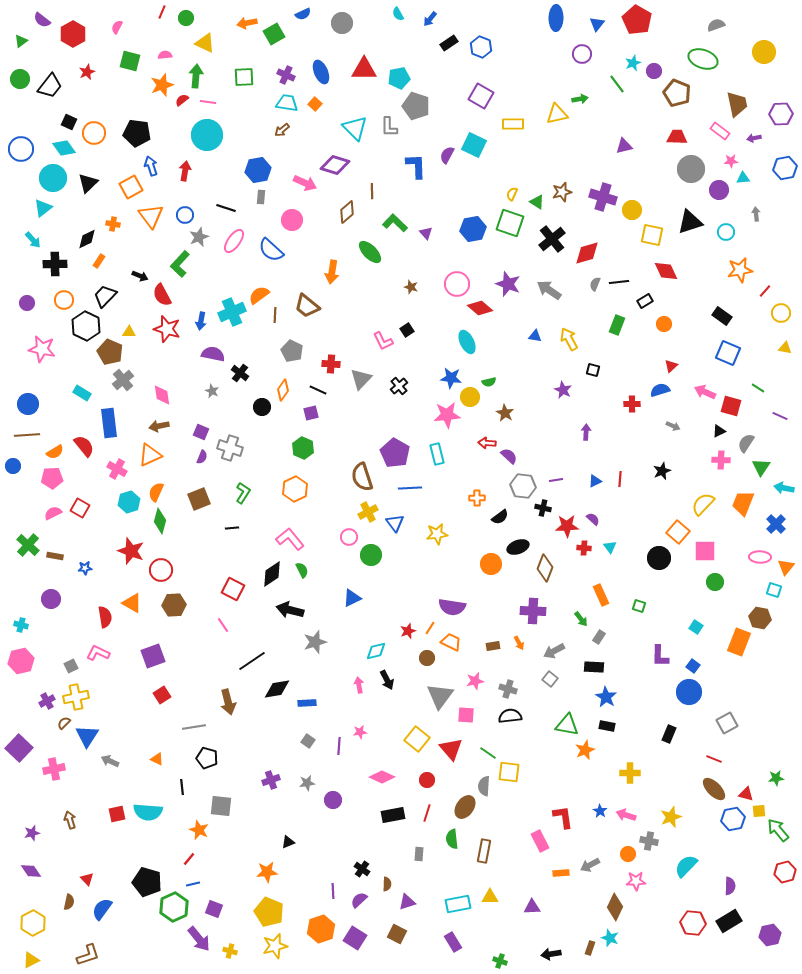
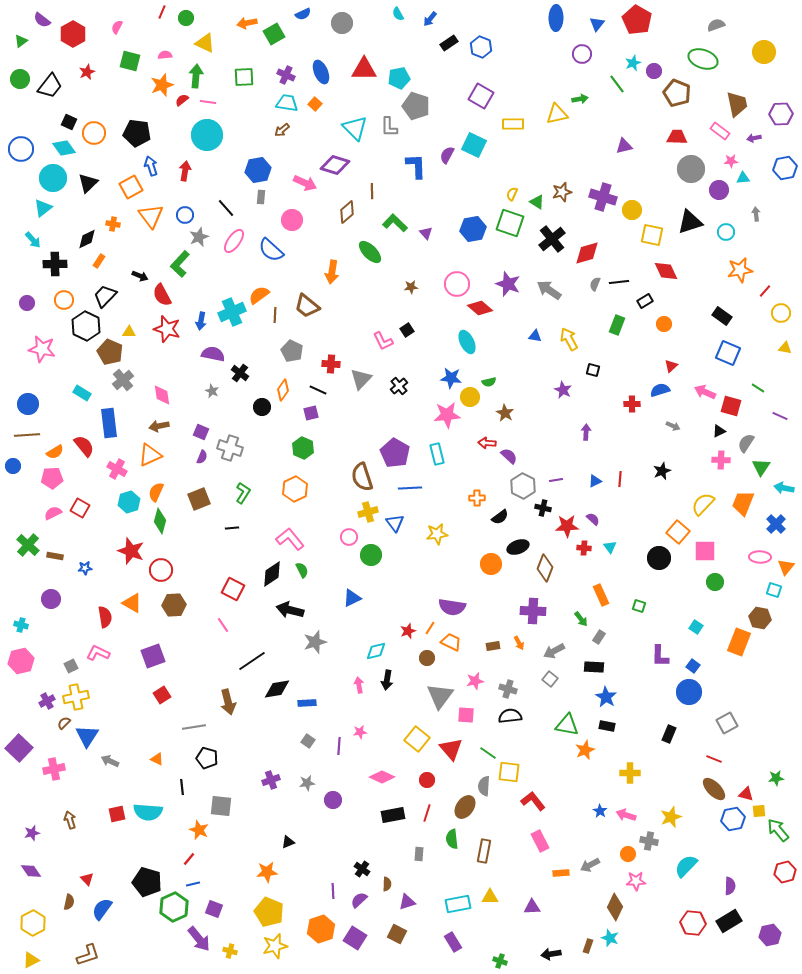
black line at (226, 208): rotated 30 degrees clockwise
brown star at (411, 287): rotated 24 degrees counterclockwise
gray hexagon at (523, 486): rotated 20 degrees clockwise
yellow cross at (368, 512): rotated 12 degrees clockwise
black arrow at (387, 680): rotated 36 degrees clockwise
red L-shape at (563, 817): moved 30 px left, 16 px up; rotated 30 degrees counterclockwise
brown rectangle at (590, 948): moved 2 px left, 2 px up
